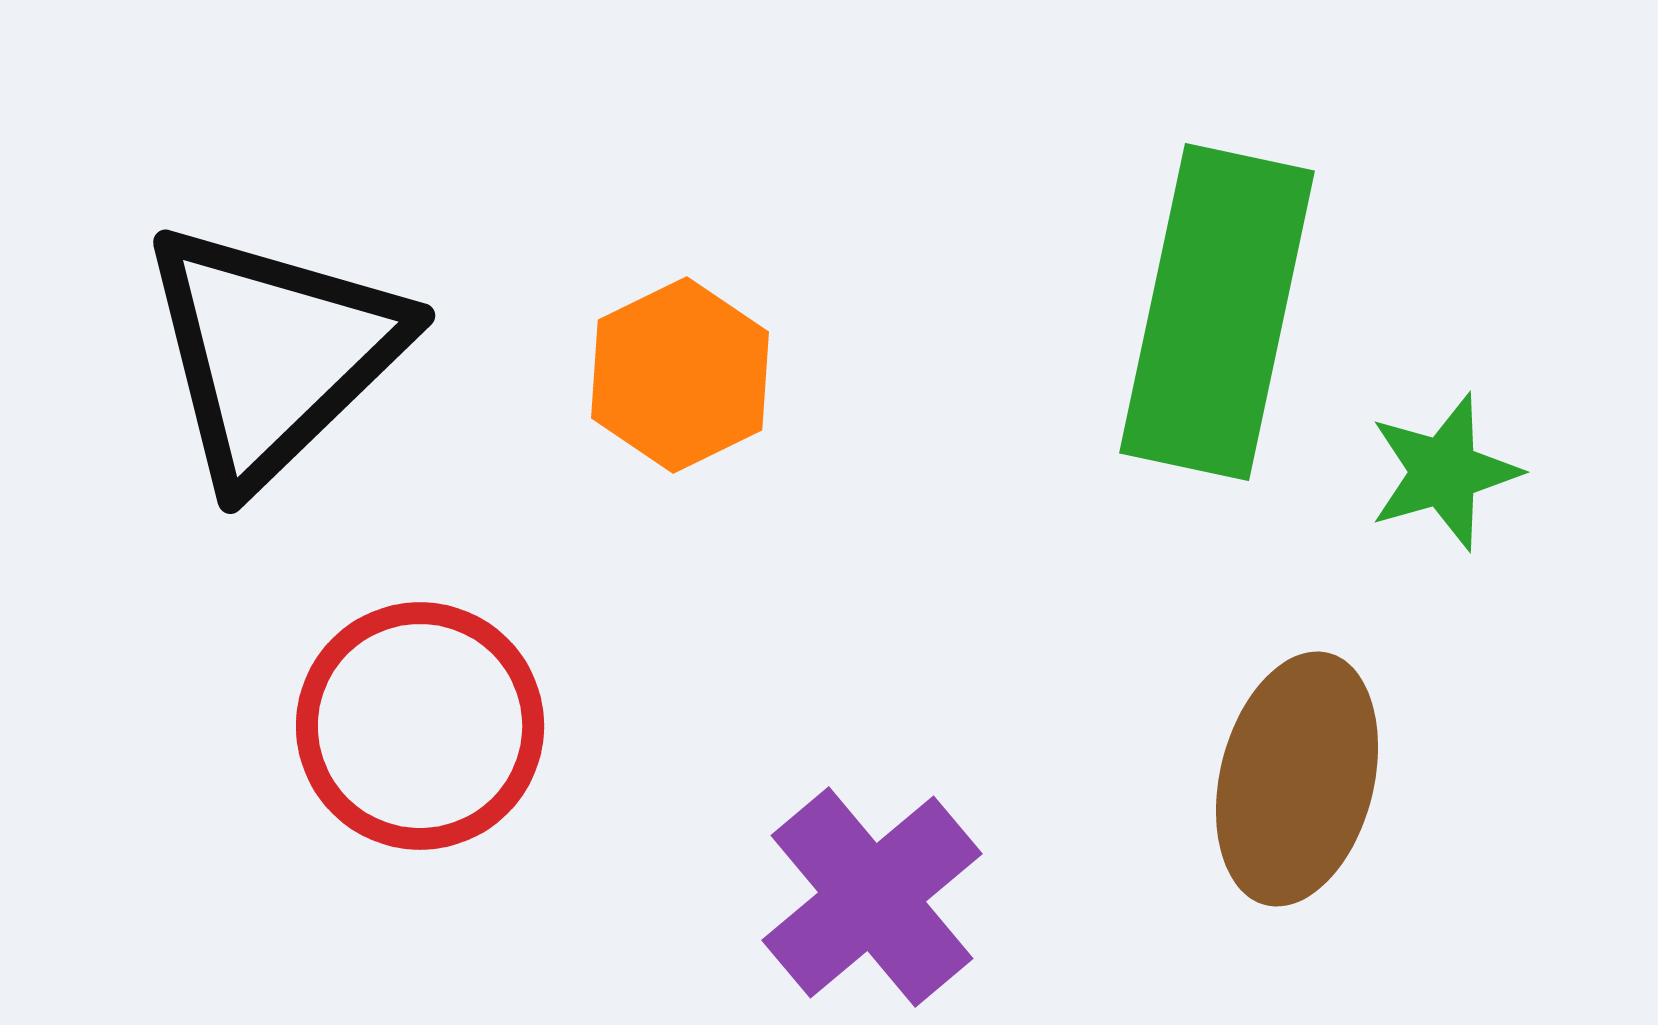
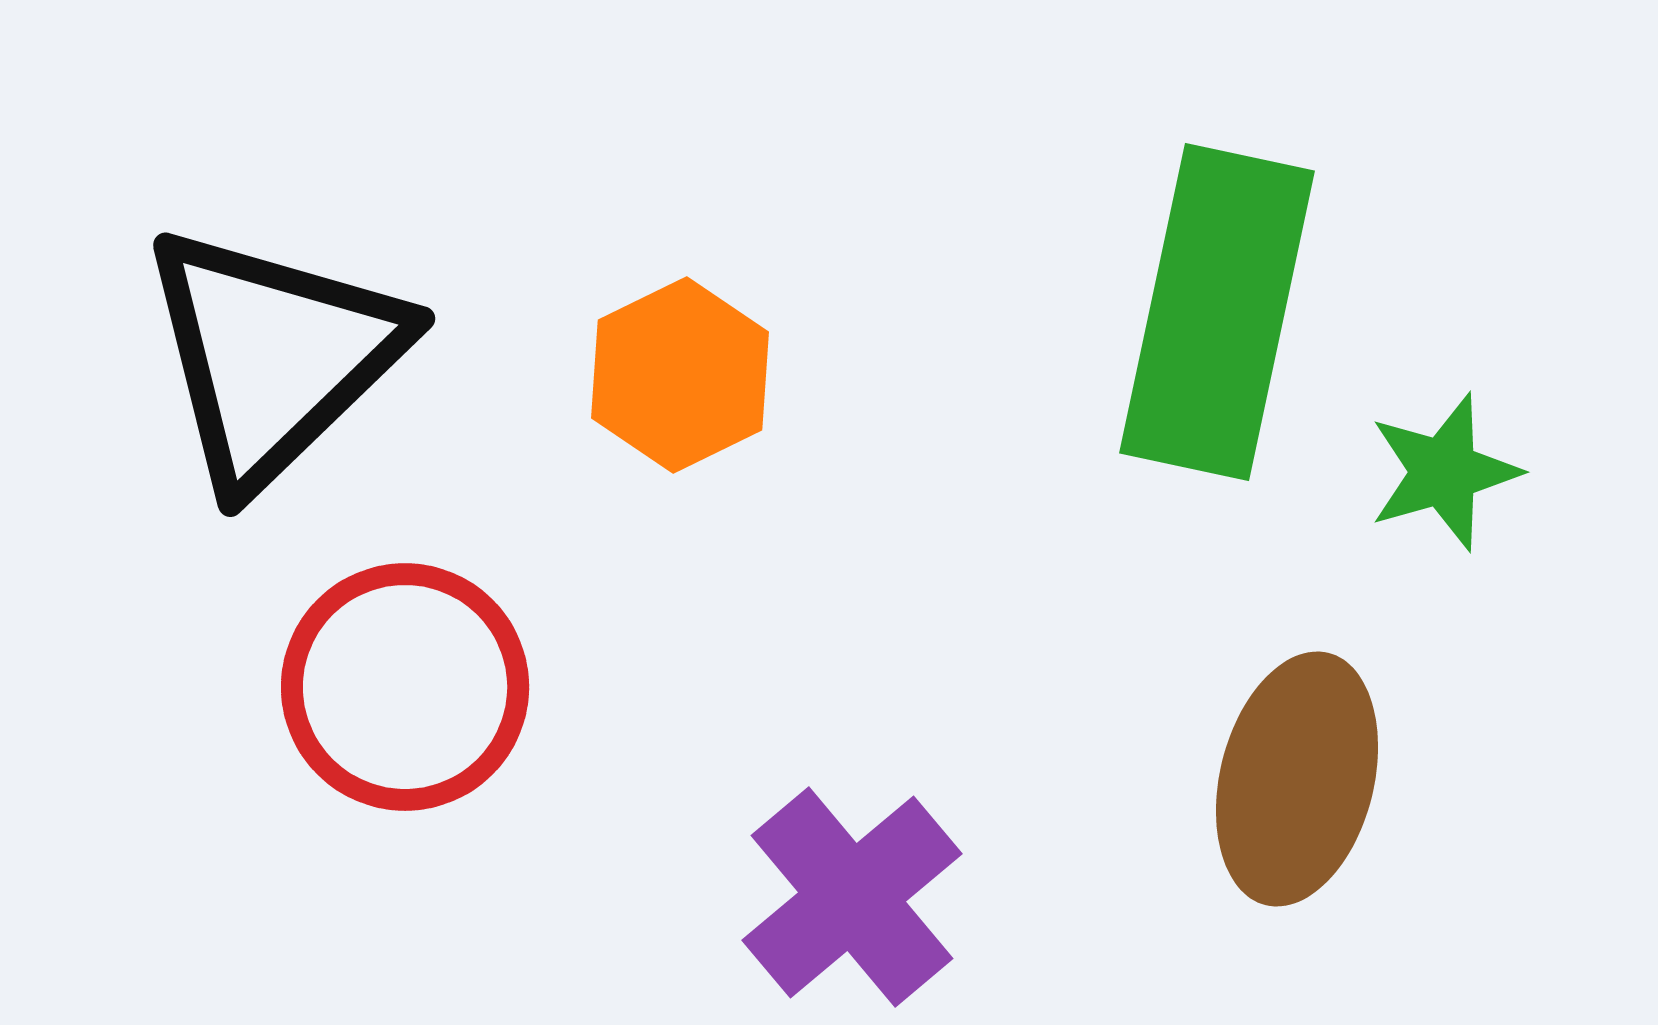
black triangle: moved 3 px down
red circle: moved 15 px left, 39 px up
purple cross: moved 20 px left
